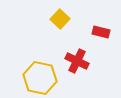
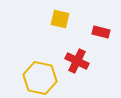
yellow square: rotated 30 degrees counterclockwise
